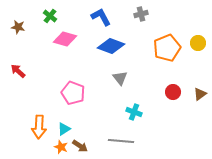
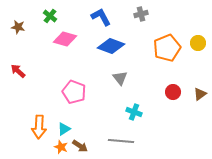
pink pentagon: moved 1 px right, 1 px up
